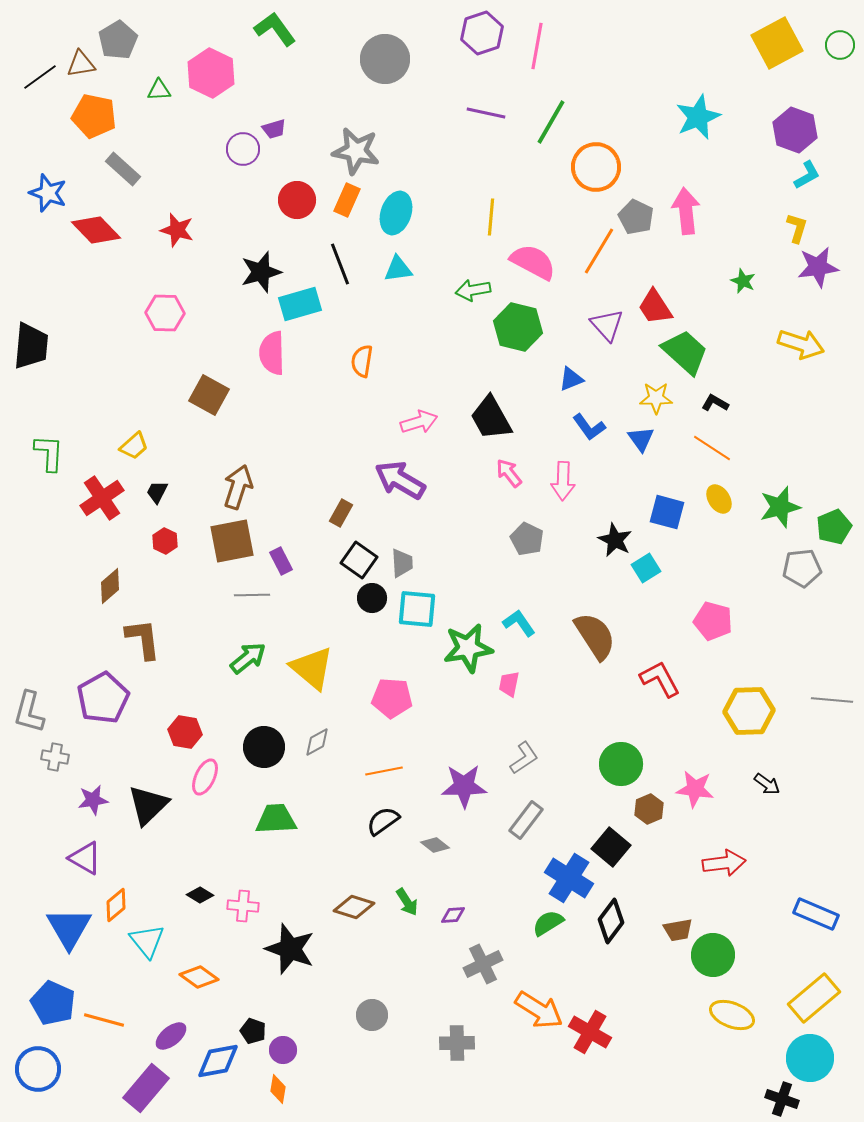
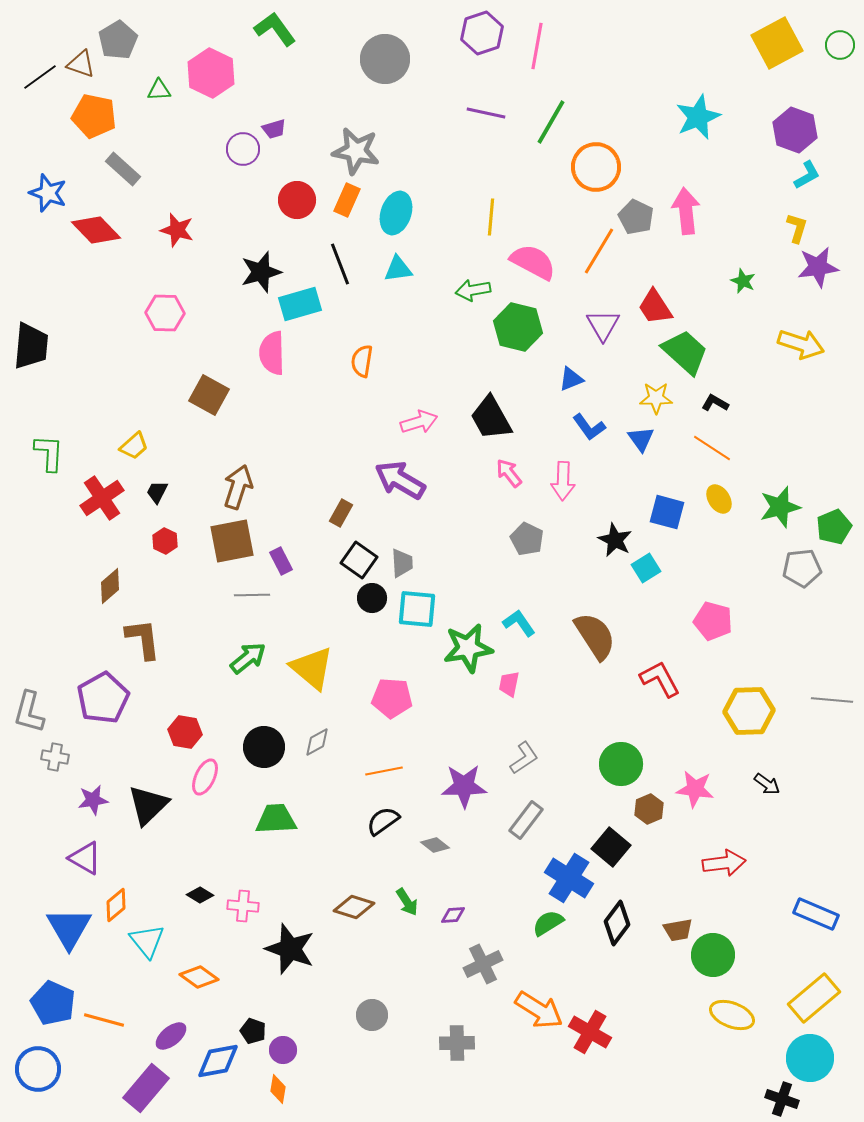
brown triangle at (81, 64): rotated 28 degrees clockwise
purple triangle at (607, 325): moved 4 px left; rotated 12 degrees clockwise
black diamond at (611, 921): moved 6 px right, 2 px down
